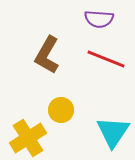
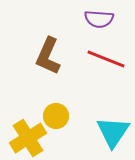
brown L-shape: moved 1 px right, 1 px down; rotated 6 degrees counterclockwise
yellow circle: moved 5 px left, 6 px down
